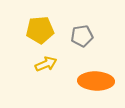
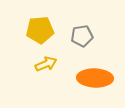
orange ellipse: moved 1 px left, 3 px up
